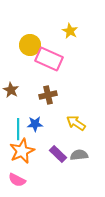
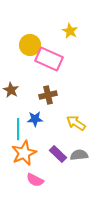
blue star: moved 5 px up
orange star: moved 2 px right, 2 px down
pink semicircle: moved 18 px right
